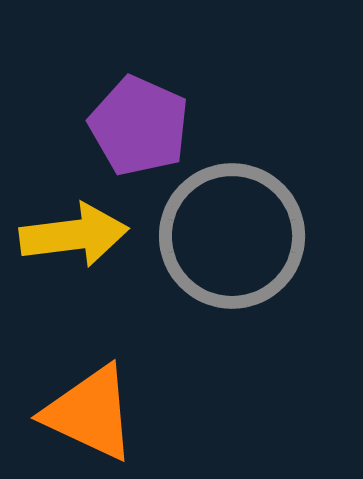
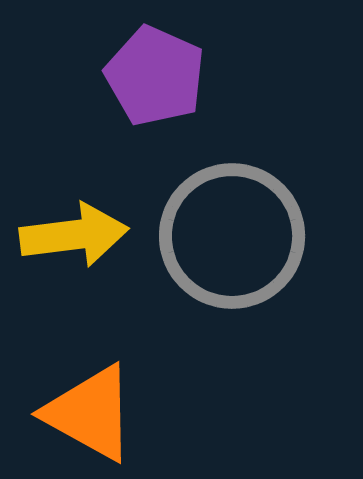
purple pentagon: moved 16 px right, 50 px up
orange triangle: rotated 4 degrees clockwise
